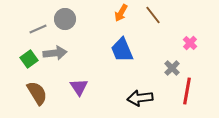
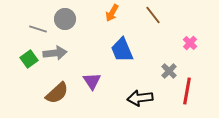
orange arrow: moved 9 px left
gray line: rotated 42 degrees clockwise
gray cross: moved 3 px left, 3 px down
purple triangle: moved 13 px right, 6 px up
brown semicircle: moved 20 px right; rotated 80 degrees clockwise
